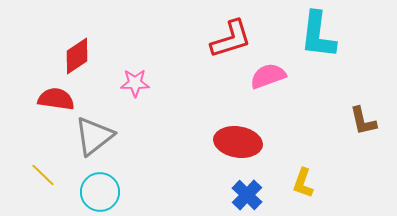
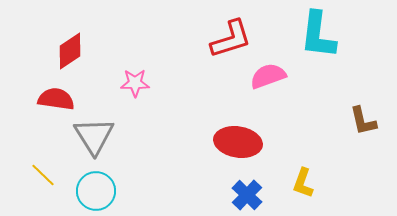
red diamond: moved 7 px left, 5 px up
gray triangle: rotated 24 degrees counterclockwise
cyan circle: moved 4 px left, 1 px up
